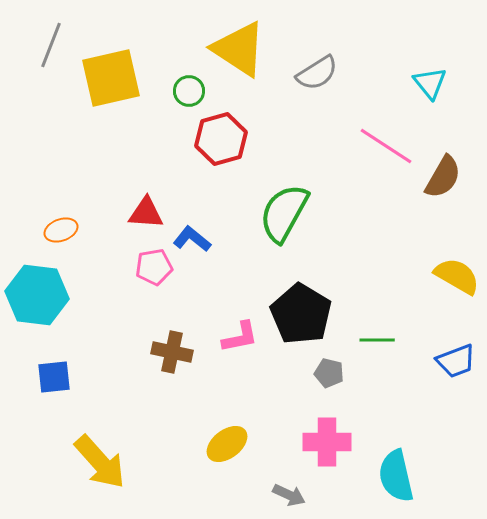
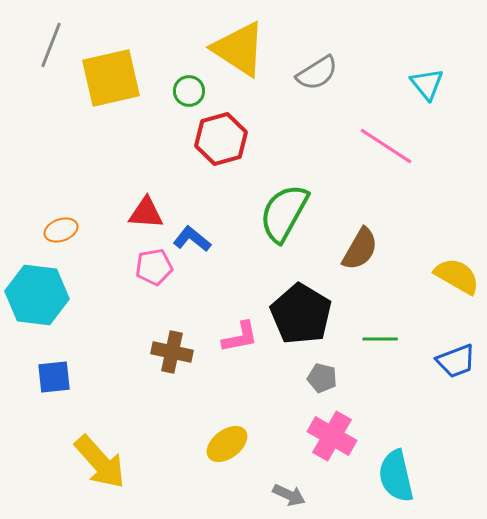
cyan triangle: moved 3 px left, 1 px down
brown semicircle: moved 83 px left, 72 px down
green line: moved 3 px right, 1 px up
gray pentagon: moved 7 px left, 5 px down
pink cross: moved 5 px right, 6 px up; rotated 30 degrees clockwise
